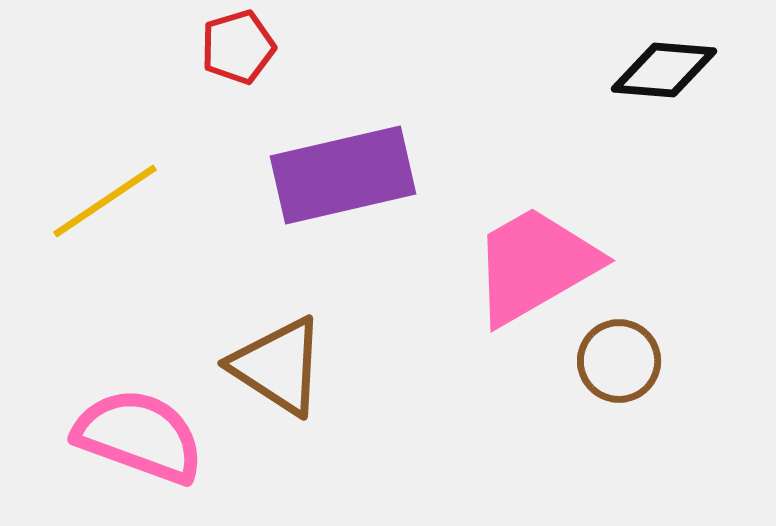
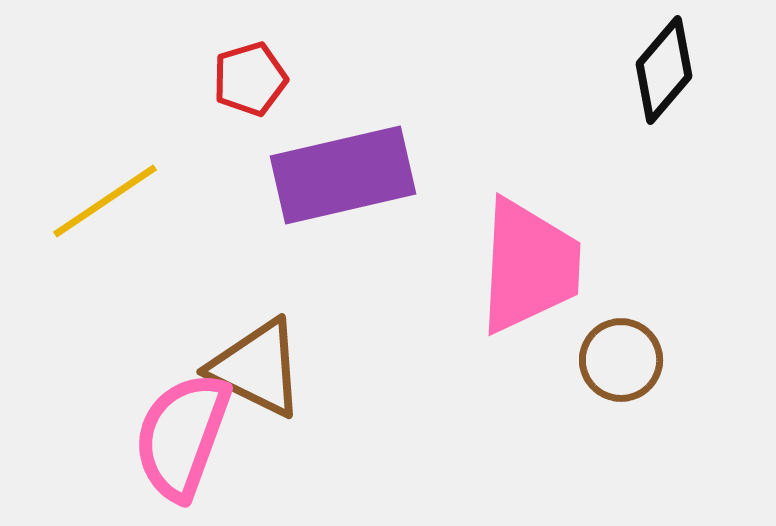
red pentagon: moved 12 px right, 32 px down
black diamond: rotated 54 degrees counterclockwise
pink trapezoid: moved 6 px left, 1 px down; rotated 123 degrees clockwise
brown circle: moved 2 px right, 1 px up
brown triangle: moved 21 px left, 2 px down; rotated 7 degrees counterclockwise
pink semicircle: moved 43 px right; rotated 90 degrees counterclockwise
